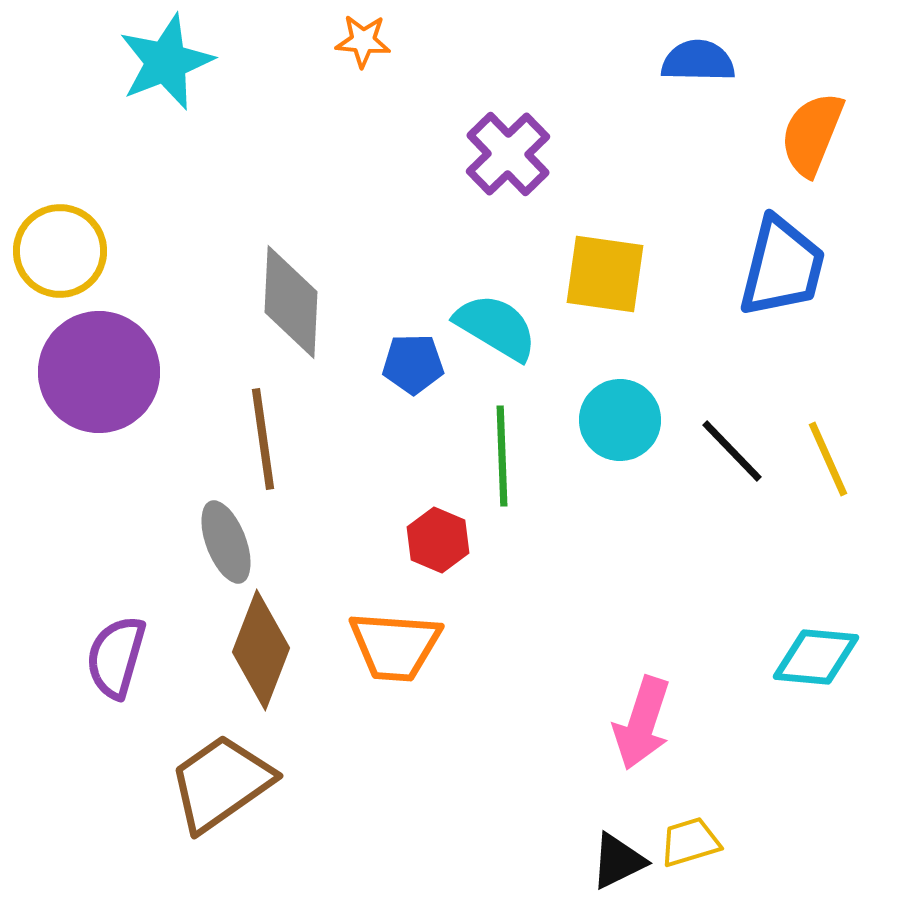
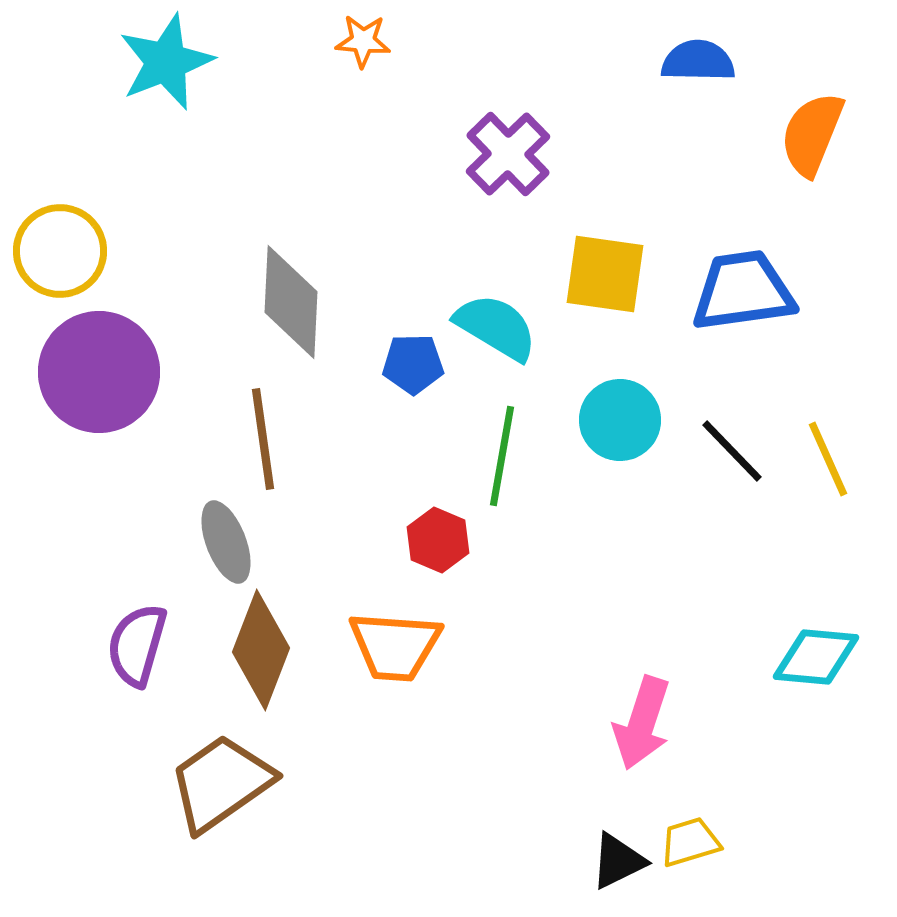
blue trapezoid: moved 39 px left, 24 px down; rotated 112 degrees counterclockwise
green line: rotated 12 degrees clockwise
purple semicircle: moved 21 px right, 12 px up
